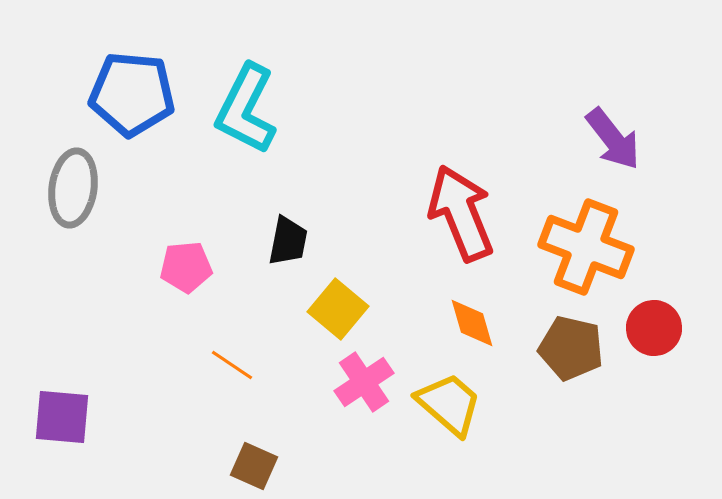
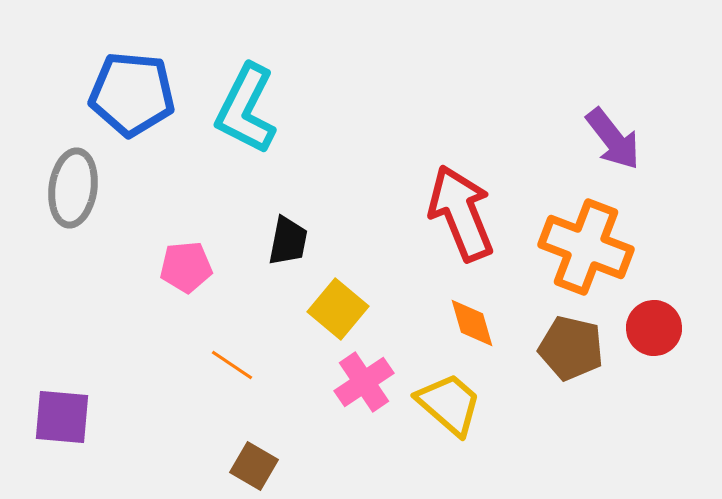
brown square: rotated 6 degrees clockwise
